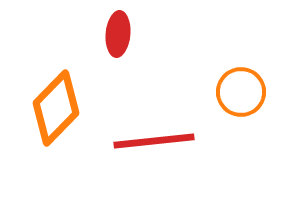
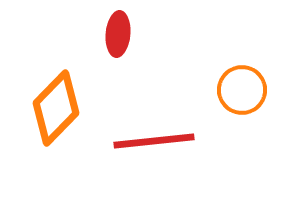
orange circle: moved 1 px right, 2 px up
